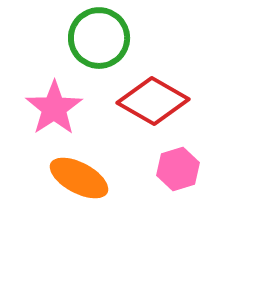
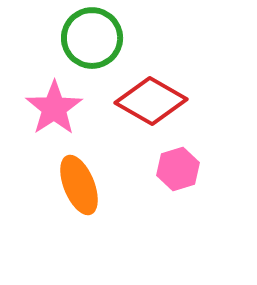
green circle: moved 7 px left
red diamond: moved 2 px left
orange ellipse: moved 7 px down; rotated 40 degrees clockwise
